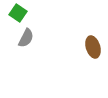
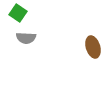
gray semicircle: rotated 66 degrees clockwise
